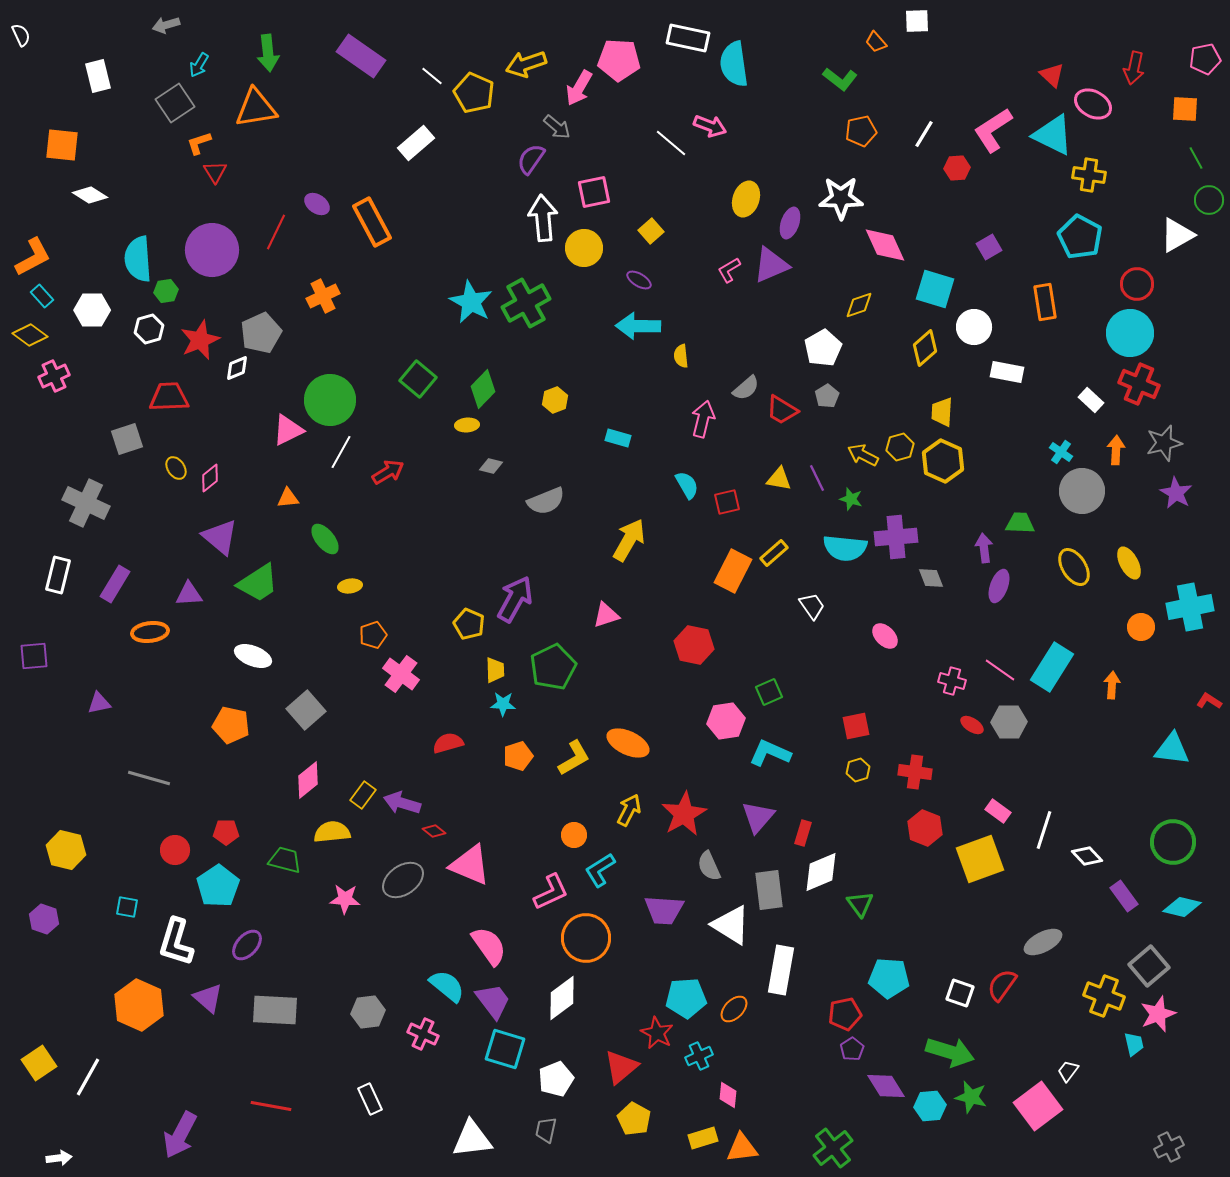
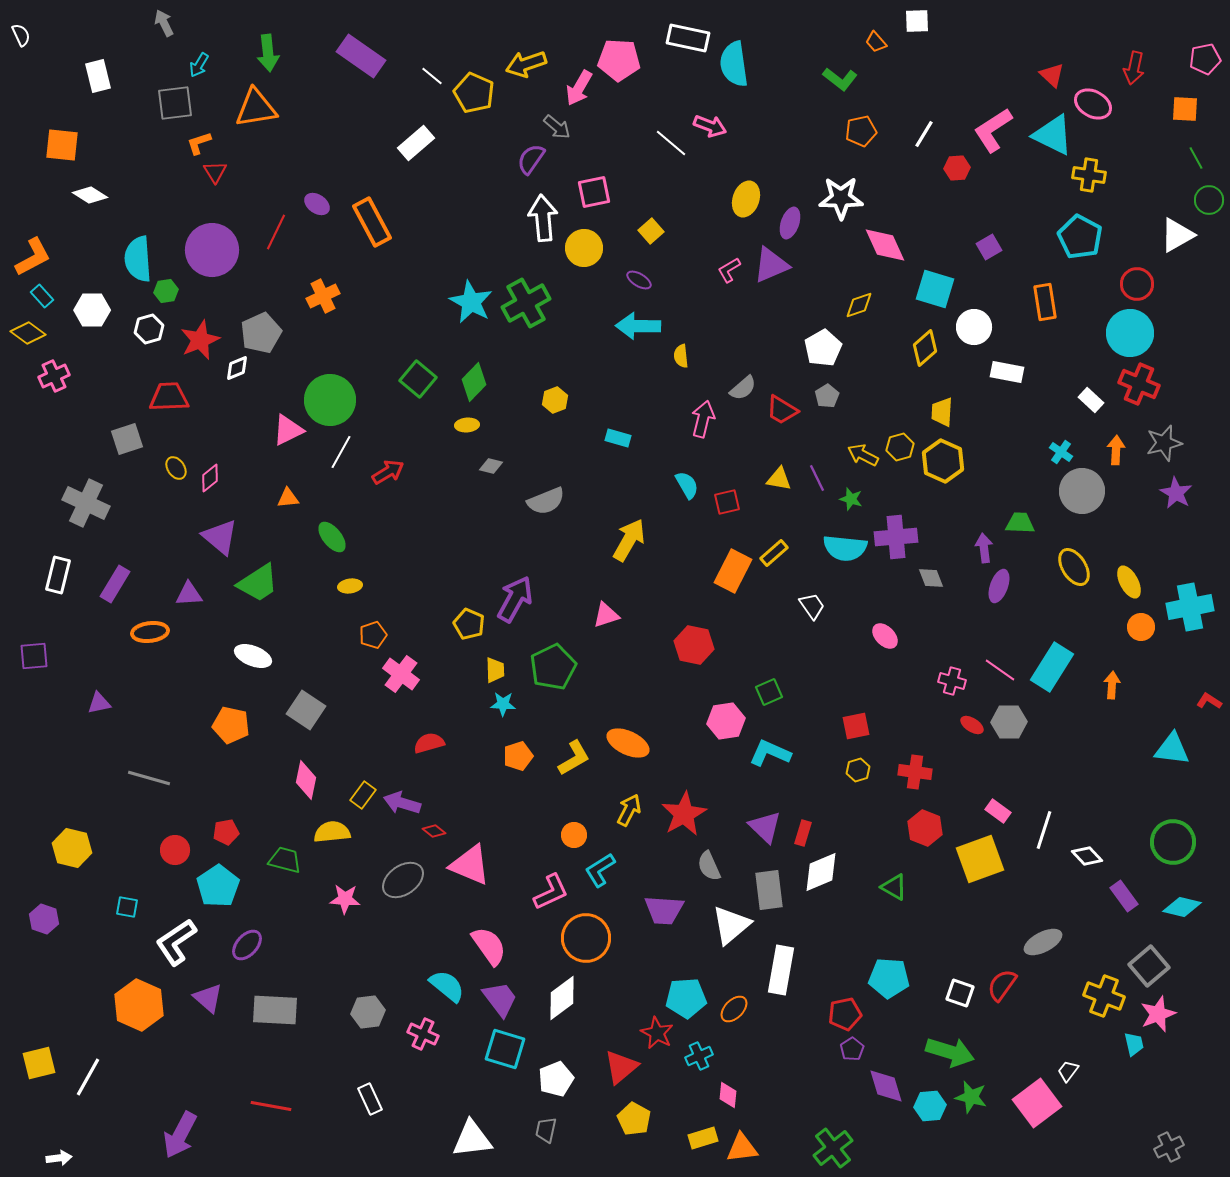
gray arrow at (166, 25): moved 2 px left, 2 px up; rotated 80 degrees clockwise
gray square at (175, 103): rotated 27 degrees clockwise
yellow diamond at (30, 335): moved 2 px left, 2 px up
gray semicircle at (746, 388): moved 3 px left
green diamond at (483, 389): moved 9 px left, 7 px up
green ellipse at (325, 539): moved 7 px right, 2 px up
yellow ellipse at (1129, 563): moved 19 px down
gray square at (306, 710): rotated 15 degrees counterclockwise
red semicircle at (448, 743): moved 19 px left
pink diamond at (308, 780): moved 2 px left; rotated 39 degrees counterclockwise
purple triangle at (758, 817): moved 7 px right, 10 px down; rotated 27 degrees counterclockwise
red pentagon at (226, 832): rotated 10 degrees counterclockwise
yellow hexagon at (66, 850): moved 6 px right, 2 px up
green triangle at (860, 904): moved 34 px right, 17 px up; rotated 24 degrees counterclockwise
white triangle at (731, 925): rotated 48 degrees clockwise
white L-shape at (176, 942): rotated 39 degrees clockwise
purple trapezoid at (493, 1001): moved 7 px right, 2 px up
yellow square at (39, 1063): rotated 20 degrees clockwise
purple diamond at (886, 1086): rotated 15 degrees clockwise
pink square at (1038, 1106): moved 1 px left, 3 px up
